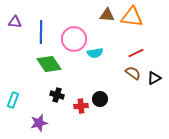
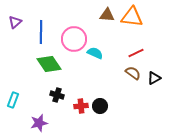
purple triangle: rotated 48 degrees counterclockwise
cyan semicircle: rotated 147 degrees counterclockwise
black circle: moved 7 px down
